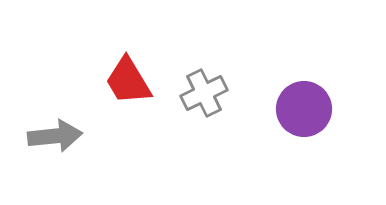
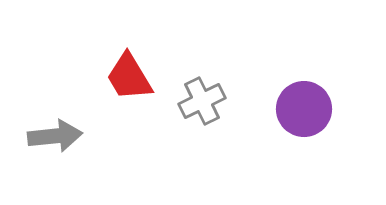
red trapezoid: moved 1 px right, 4 px up
gray cross: moved 2 px left, 8 px down
